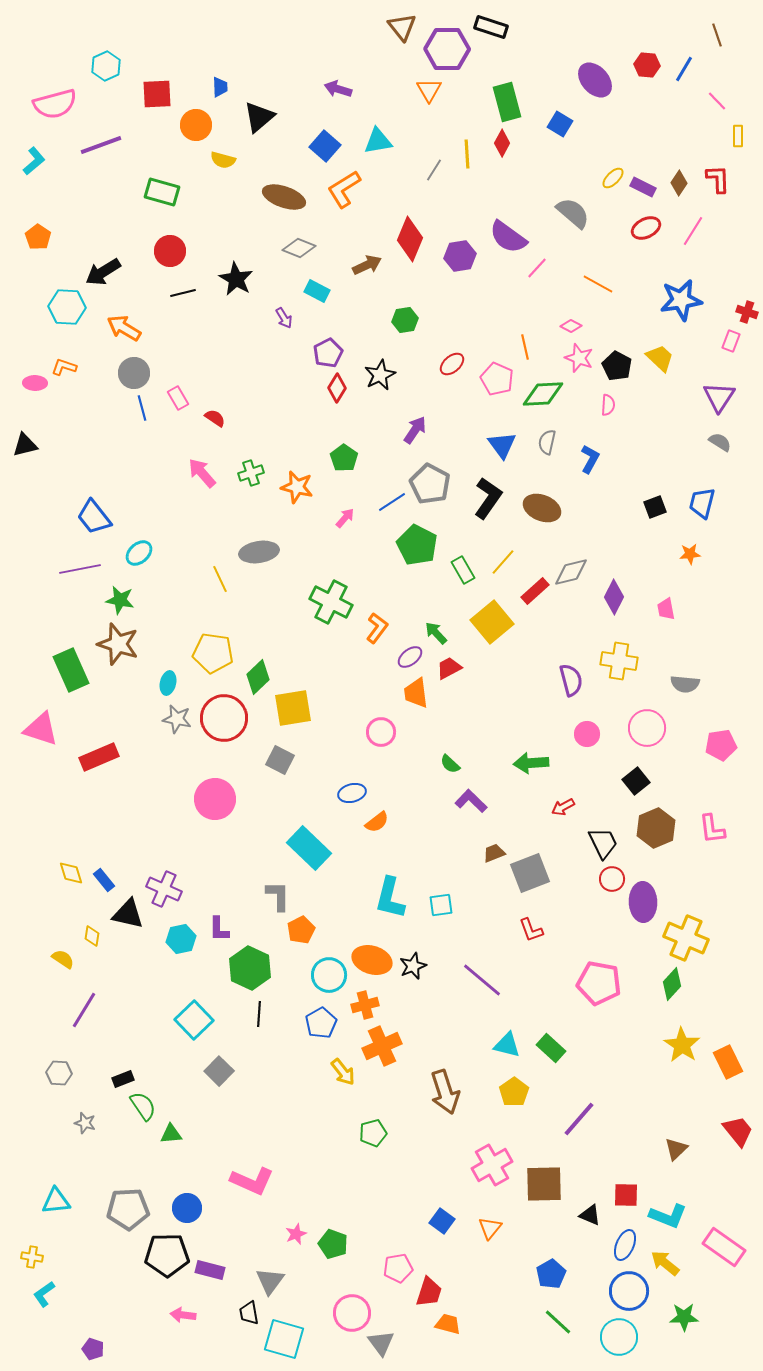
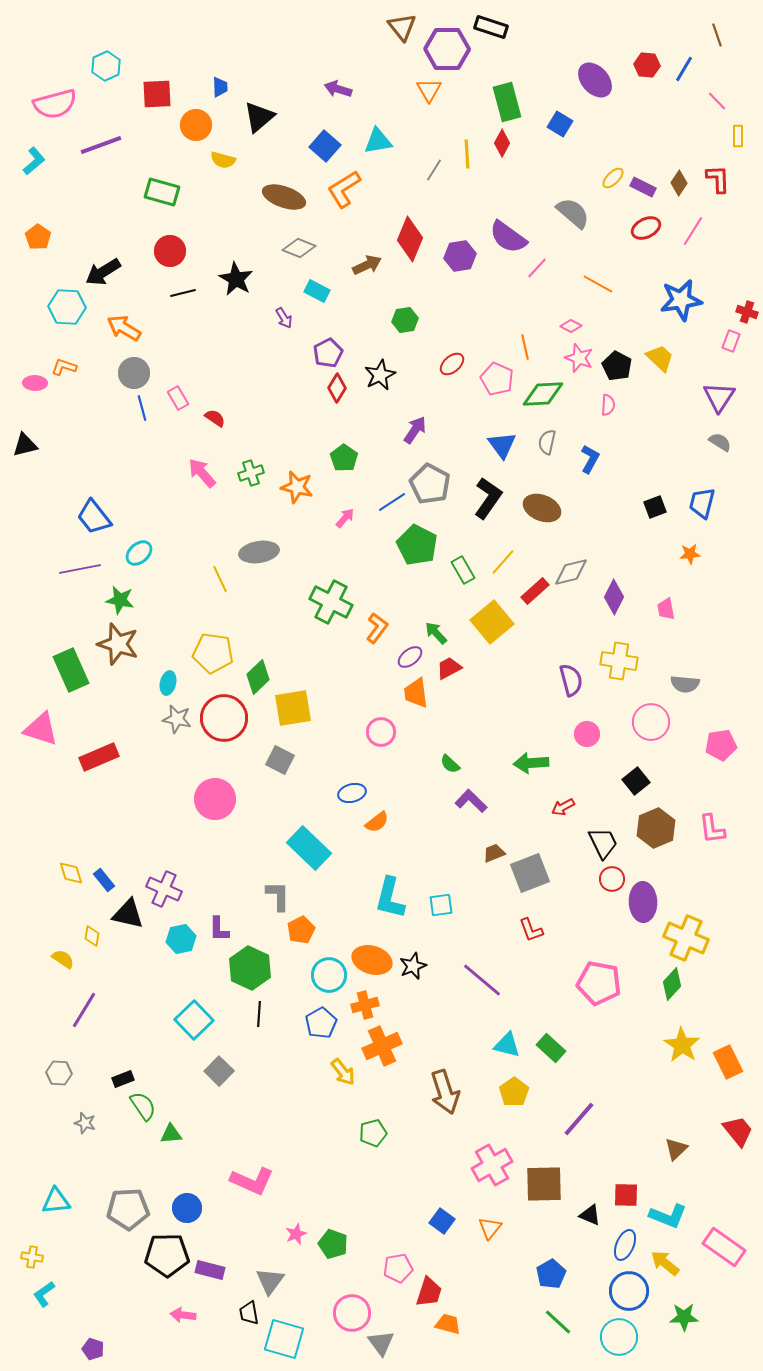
pink circle at (647, 728): moved 4 px right, 6 px up
